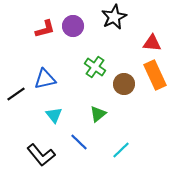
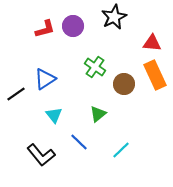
blue triangle: rotated 20 degrees counterclockwise
